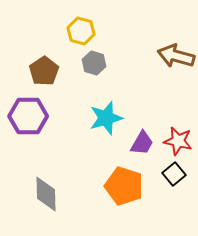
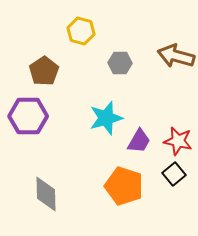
gray hexagon: moved 26 px right; rotated 15 degrees counterclockwise
purple trapezoid: moved 3 px left, 2 px up
